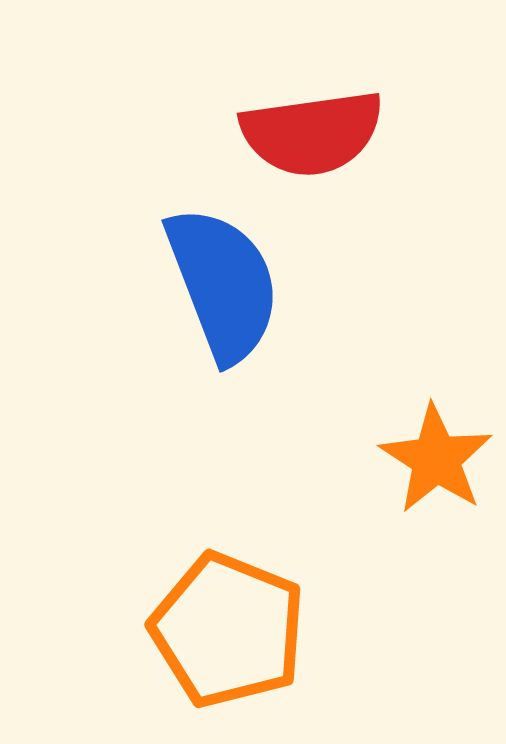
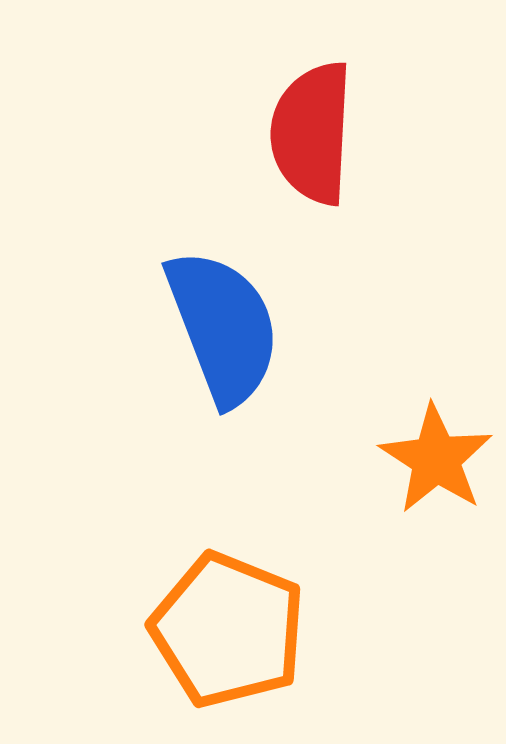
red semicircle: rotated 101 degrees clockwise
blue semicircle: moved 43 px down
